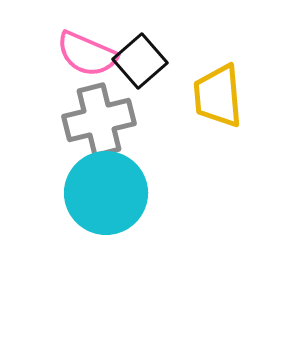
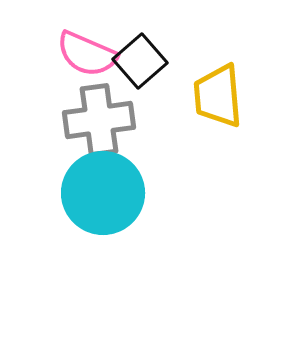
gray cross: rotated 6 degrees clockwise
cyan circle: moved 3 px left
